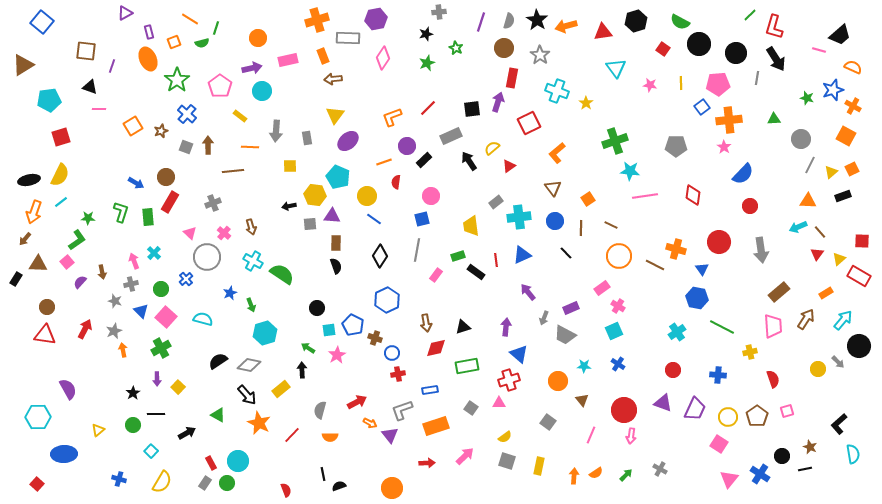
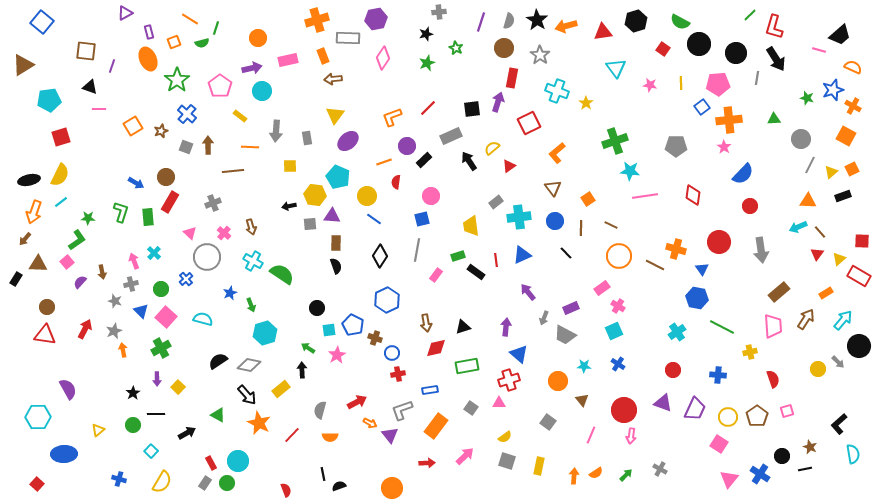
orange rectangle at (436, 426): rotated 35 degrees counterclockwise
